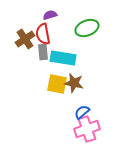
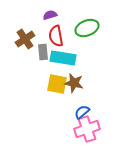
red semicircle: moved 13 px right, 2 px down
